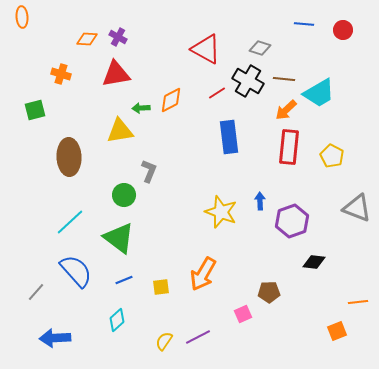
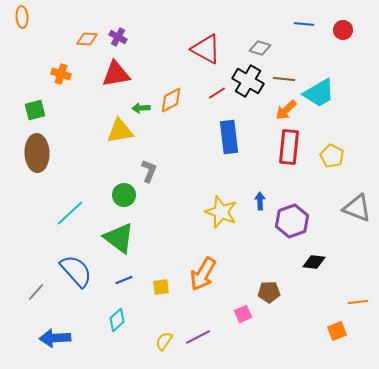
brown ellipse at (69, 157): moved 32 px left, 4 px up
cyan line at (70, 222): moved 9 px up
